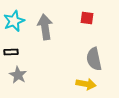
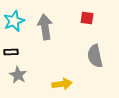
gray semicircle: moved 1 px right, 3 px up
yellow arrow: moved 24 px left; rotated 18 degrees counterclockwise
